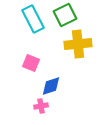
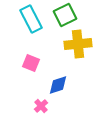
cyan rectangle: moved 2 px left
blue diamond: moved 7 px right, 1 px up
pink cross: rotated 32 degrees counterclockwise
